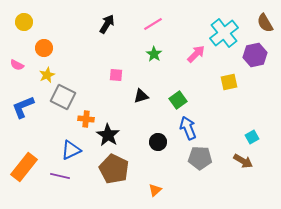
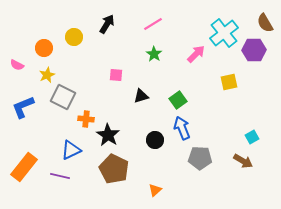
yellow circle: moved 50 px right, 15 px down
purple hexagon: moved 1 px left, 5 px up; rotated 10 degrees clockwise
blue arrow: moved 6 px left
black circle: moved 3 px left, 2 px up
